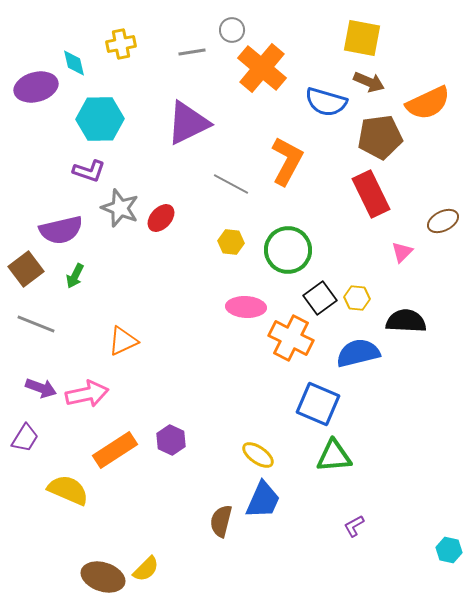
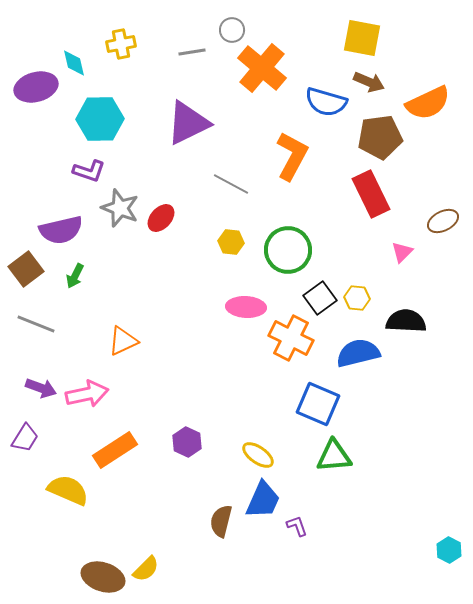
orange L-shape at (287, 161): moved 5 px right, 5 px up
purple hexagon at (171, 440): moved 16 px right, 2 px down
purple L-shape at (354, 526): moved 57 px left; rotated 100 degrees clockwise
cyan hexagon at (449, 550): rotated 15 degrees clockwise
